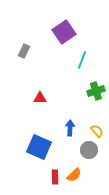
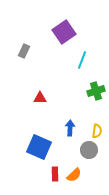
yellow semicircle: rotated 48 degrees clockwise
red rectangle: moved 3 px up
